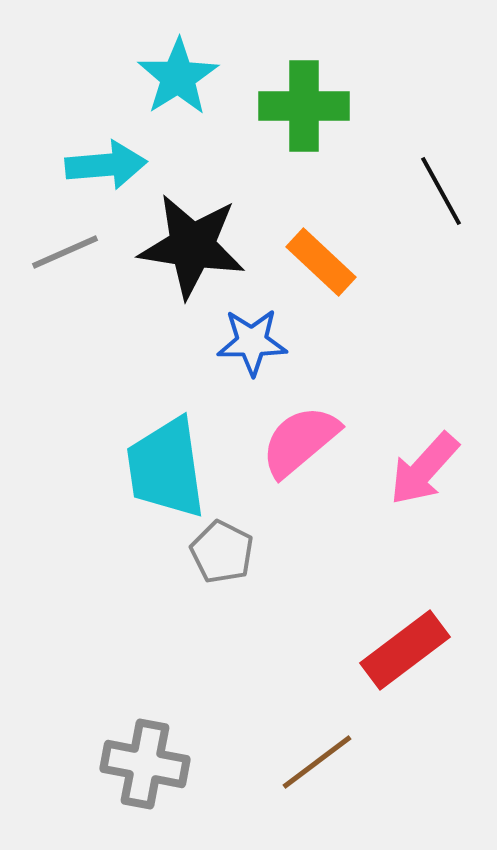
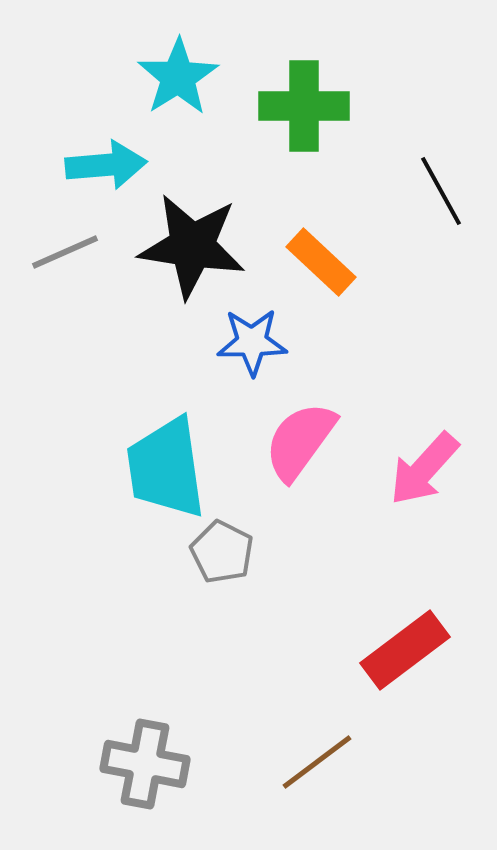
pink semicircle: rotated 14 degrees counterclockwise
